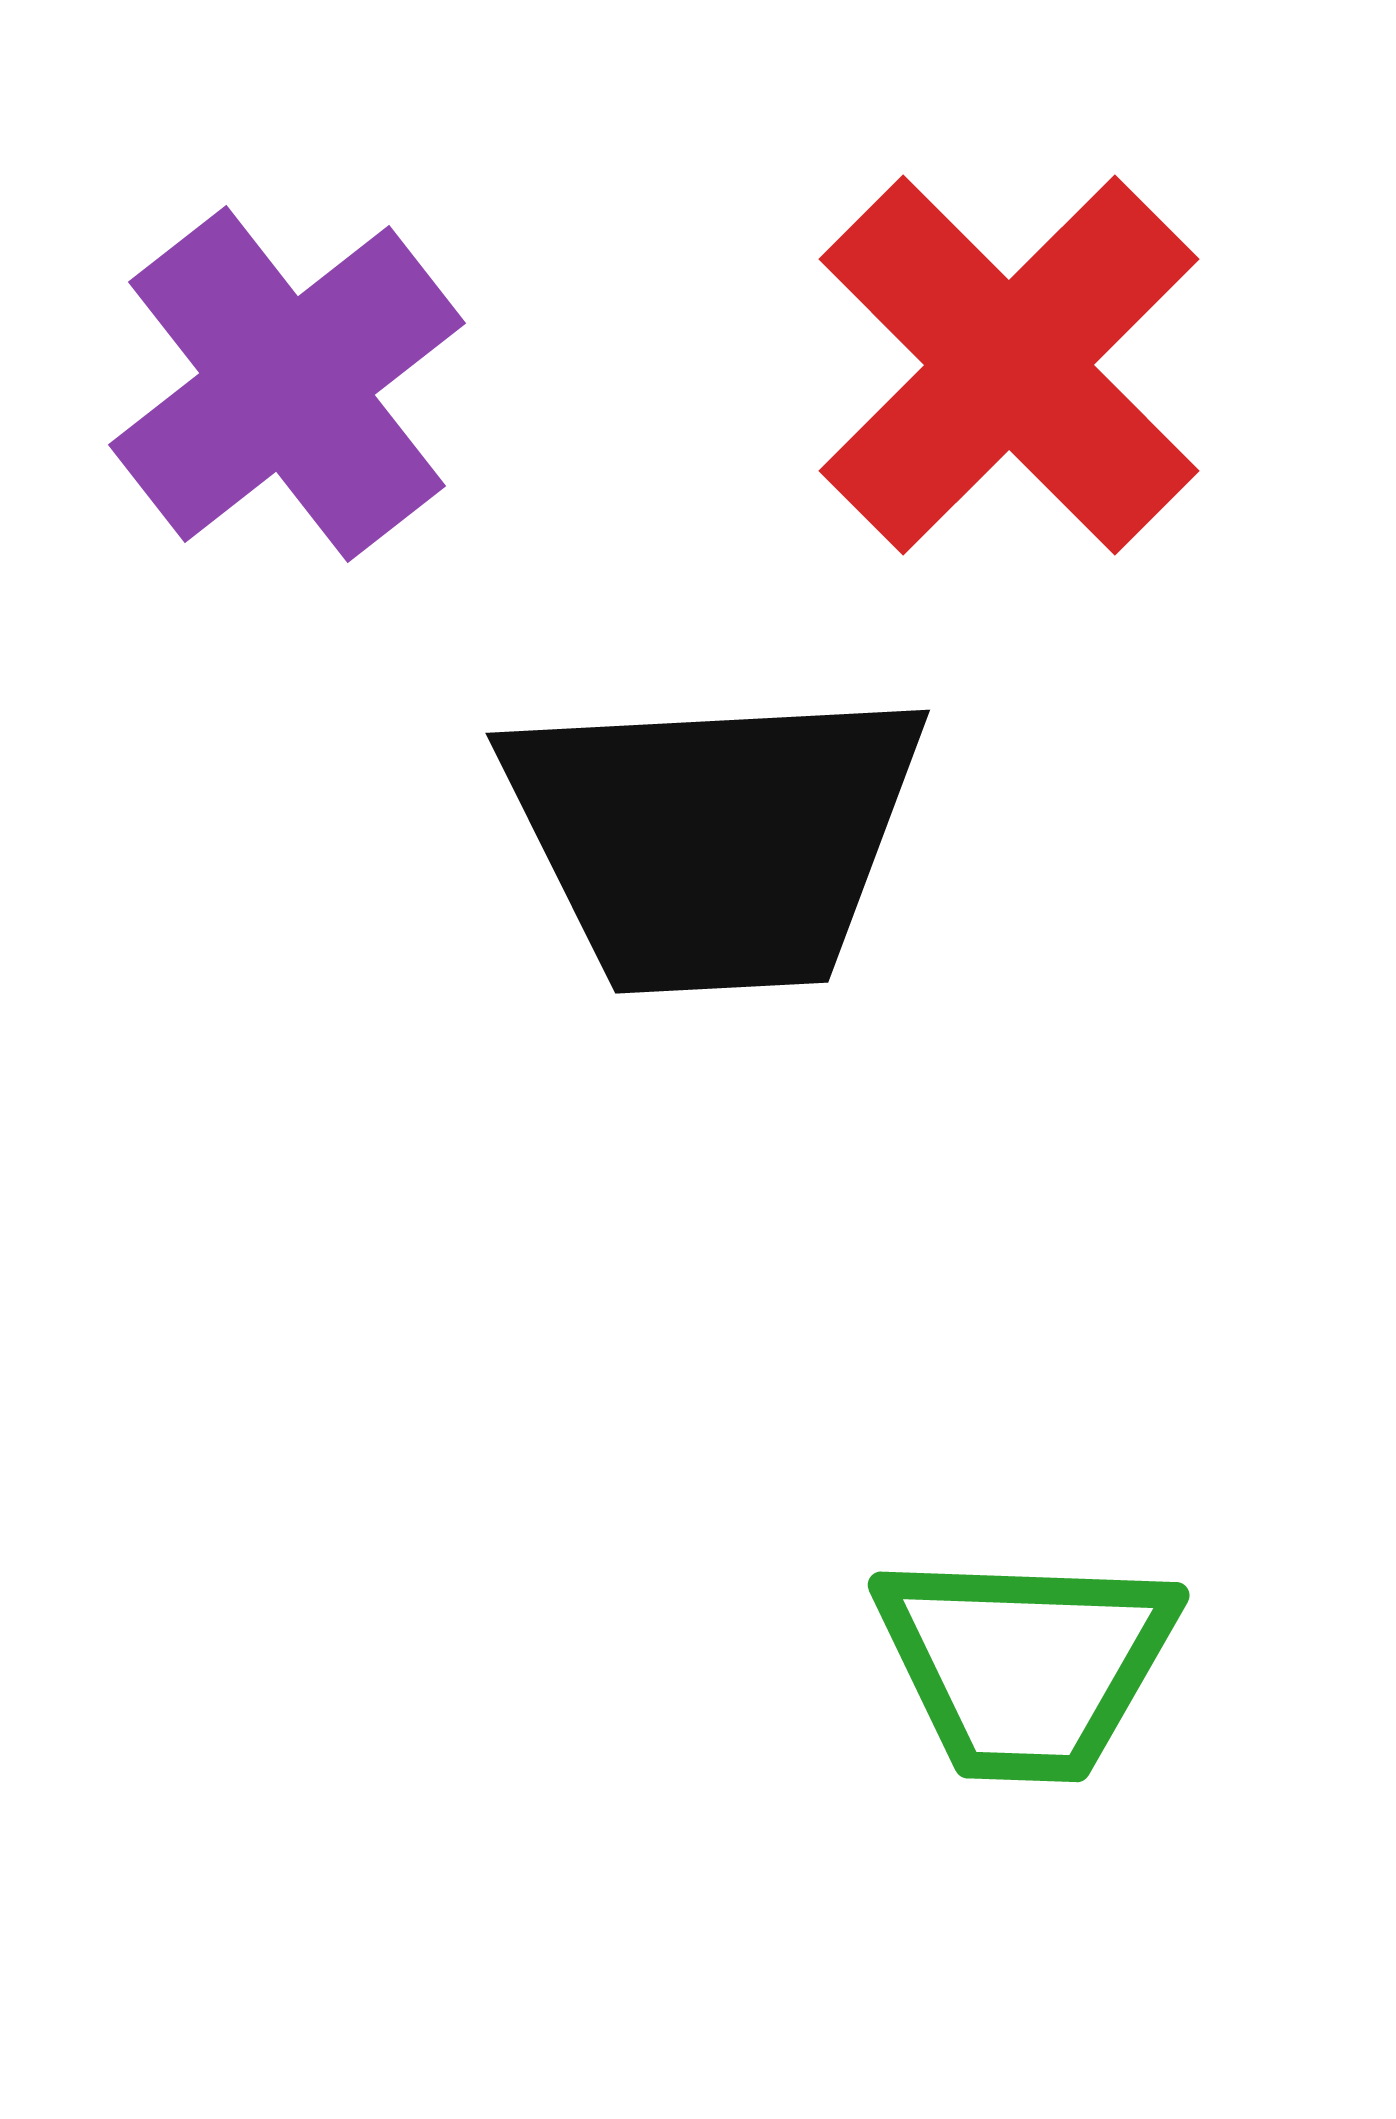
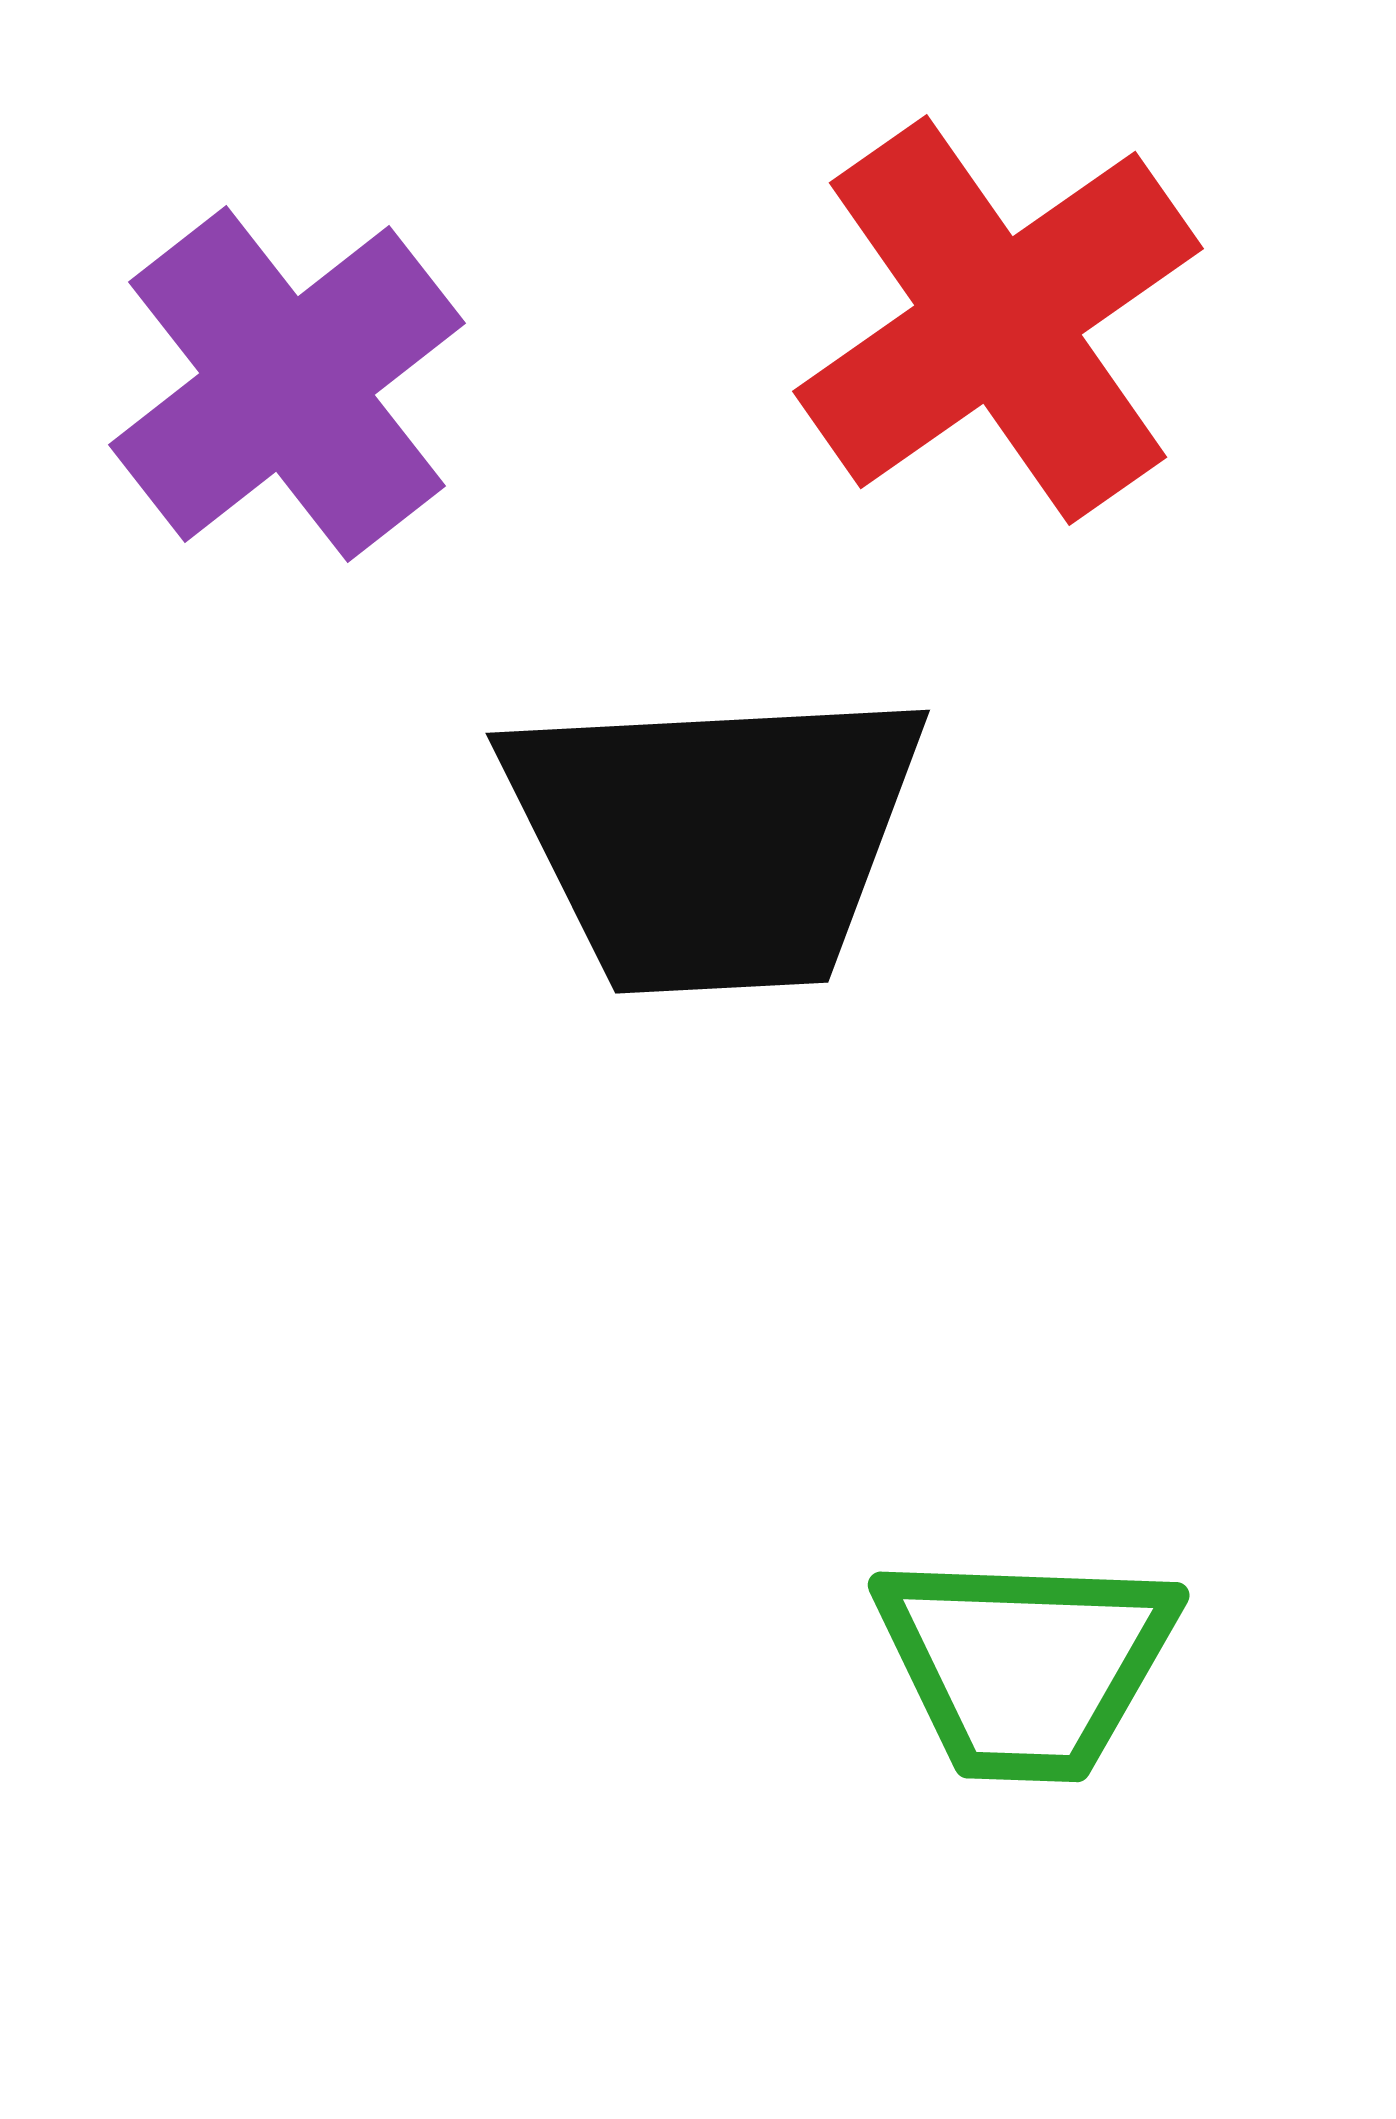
red cross: moved 11 px left, 45 px up; rotated 10 degrees clockwise
